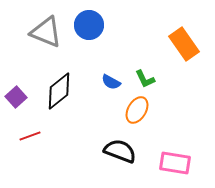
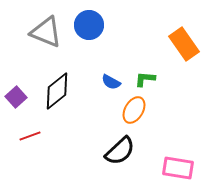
green L-shape: rotated 120 degrees clockwise
black diamond: moved 2 px left
orange ellipse: moved 3 px left
black semicircle: rotated 116 degrees clockwise
pink rectangle: moved 3 px right, 5 px down
